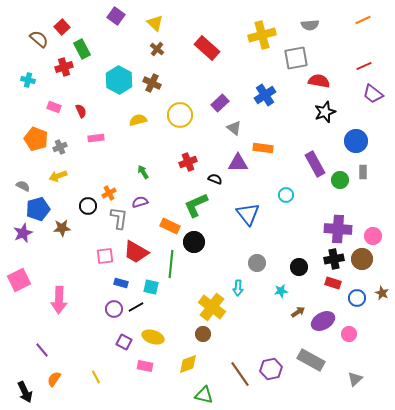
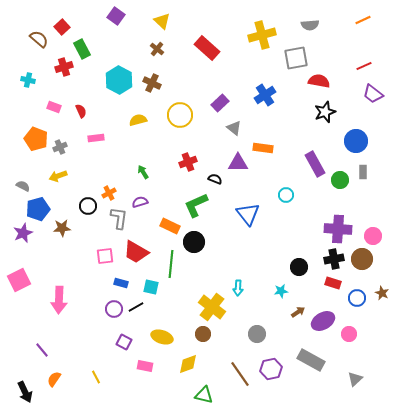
yellow triangle at (155, 23): moved 7 px right, 2 px up
gray circle at (257, 263): moved 71 px down
yellow ellipse at (153, 337): moved 9 px right
